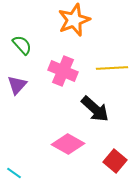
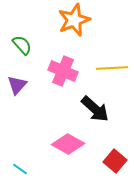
cyan line: moved 6 px right, 4 px up
